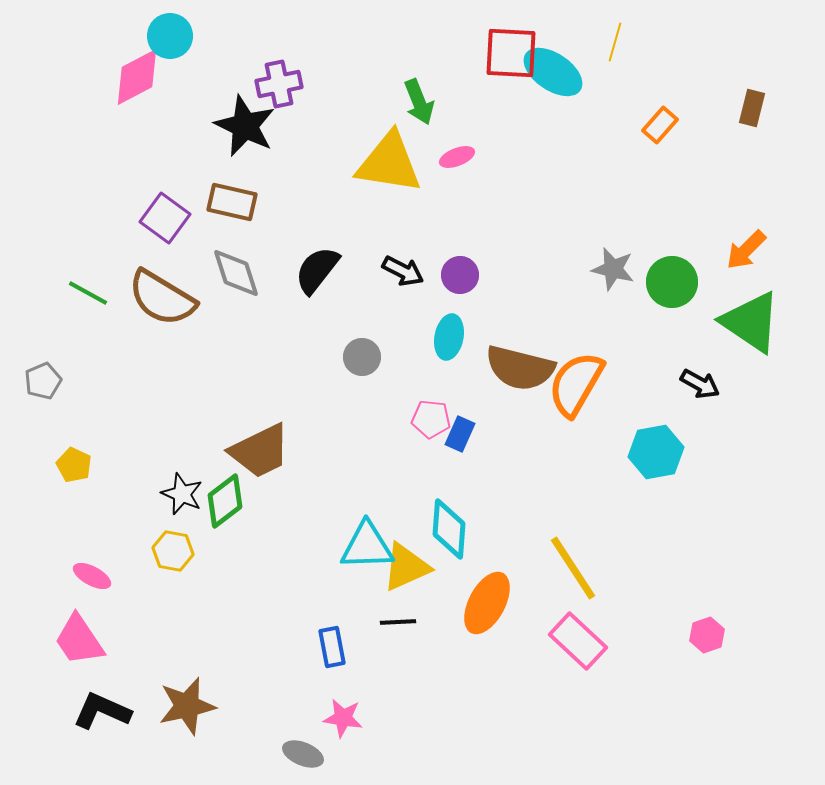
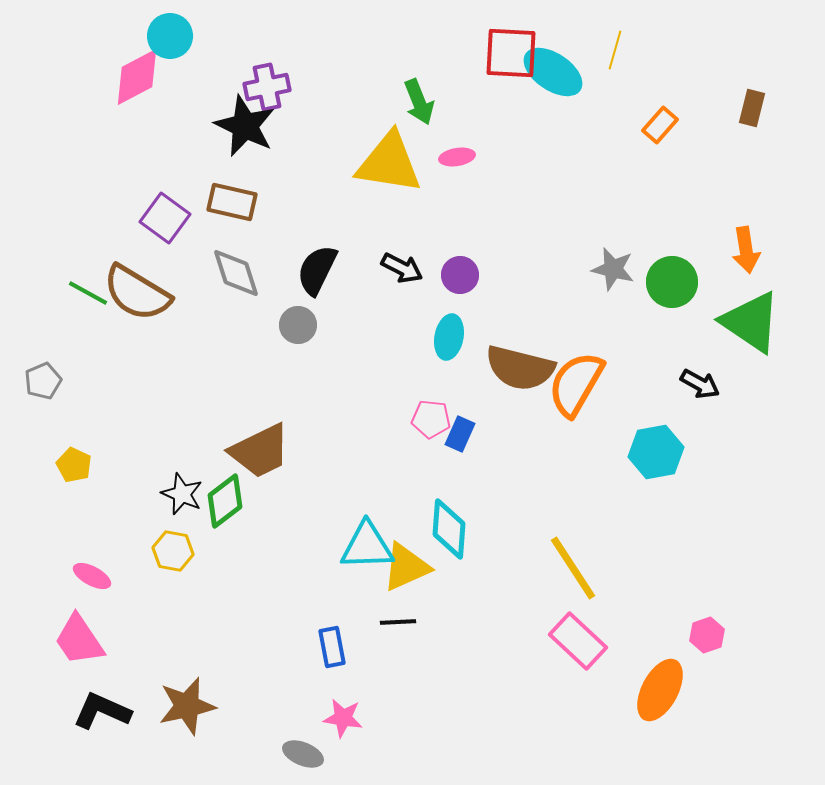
yellow line at (615, 42): moved 8 px down
purple cross at (279, 84): moved 12 px left, 3 px down
pink ellipse at (457, 157): rotated 12 degrees clockwise
orange arrow at (746, 250): rotated 54 degrees counterclockwise
black semicircle at (317, 270): rotated 12 degrees counterclockwise
black arrow at (403, 271): moved 1 px left, 3 px up
brown semicircle at (162, 298): moved 25 px left, 5 px up
gray circle at (362, 357): moved 64 px left, 32 px up
orange ellipse at (487, 603): moved 173 px right, 87 px down
